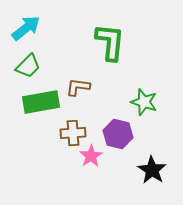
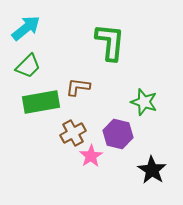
brown cross: rotated 25 degrees counterclockwise
